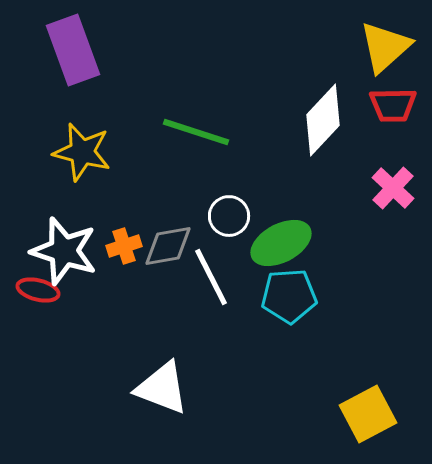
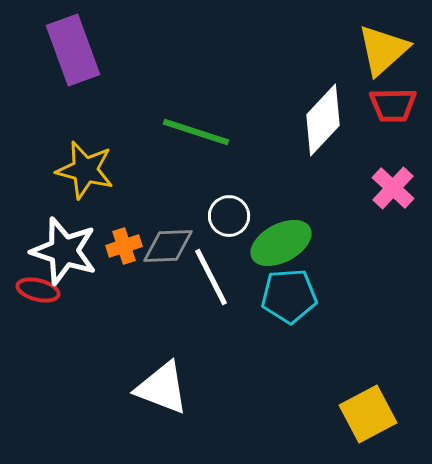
yellow triangle: moved 2 px left, 3 px down
yellow star: moved 3 px right, 18 px down
gray diamond: rotated 8 degrees clockwise
